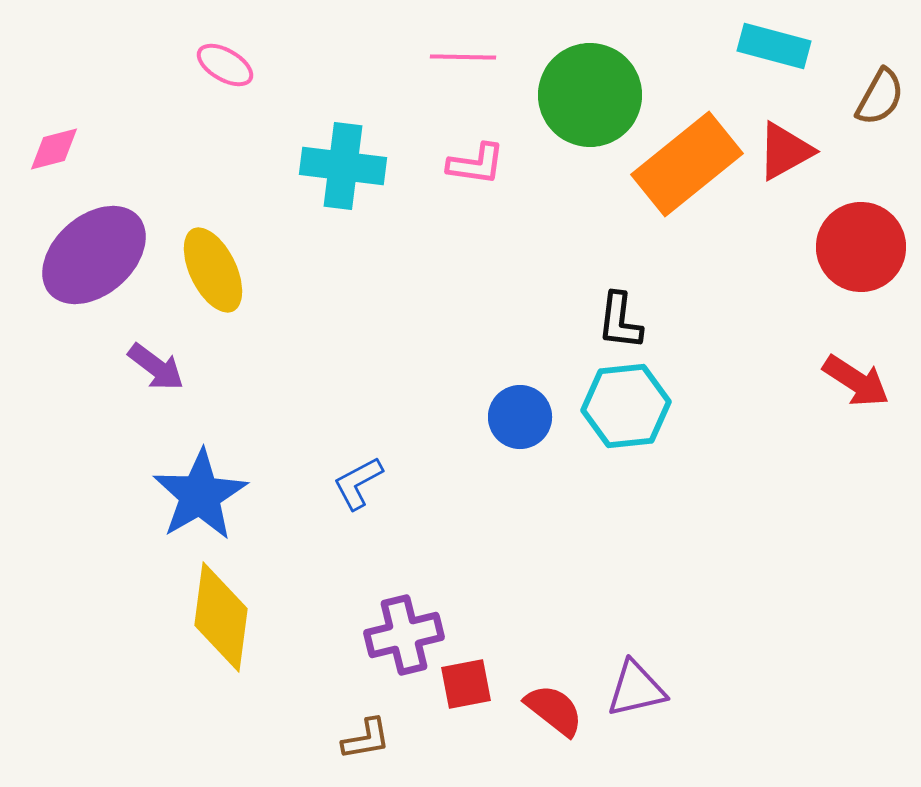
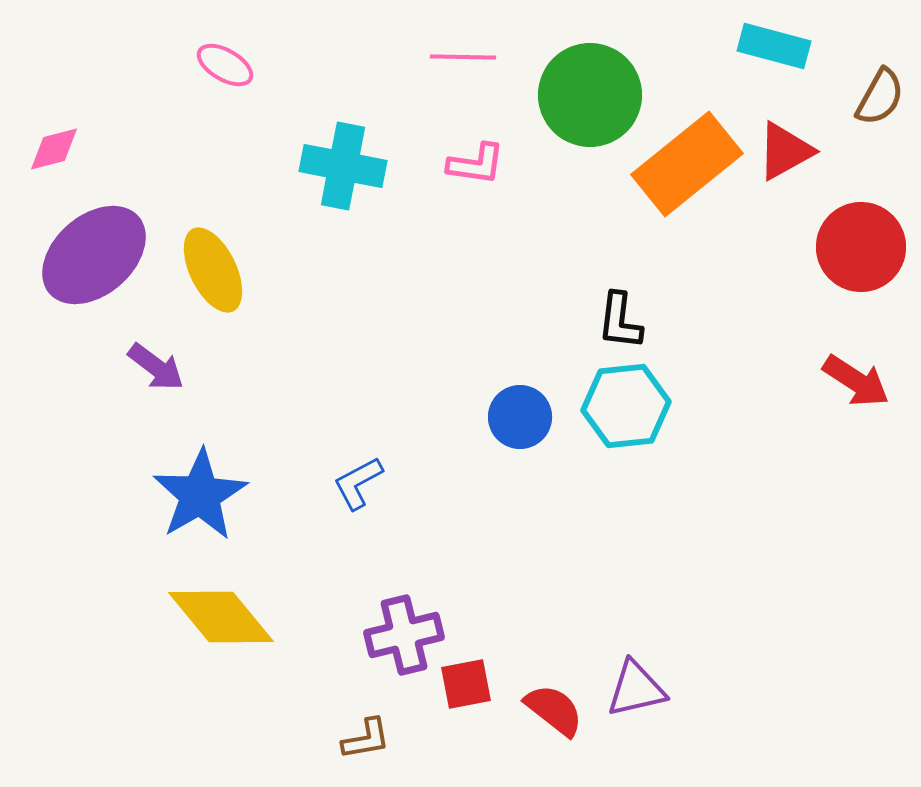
cyan cross: rotated 4 degrees clockwise
yellow diamond: rotated 47 degrees counterclockwise
